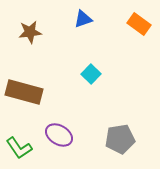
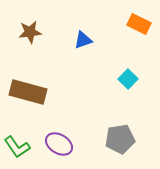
blue triangle: moved 21 px down
orange rectangle: rotated 10 degrees counterclockwise
cyan square: moved 37 px right, 5 px down
brown rectangle: moved 4 px right
purple ellipse: moved 9 px down
green L-shape: moved 2 px left, 1 px up
